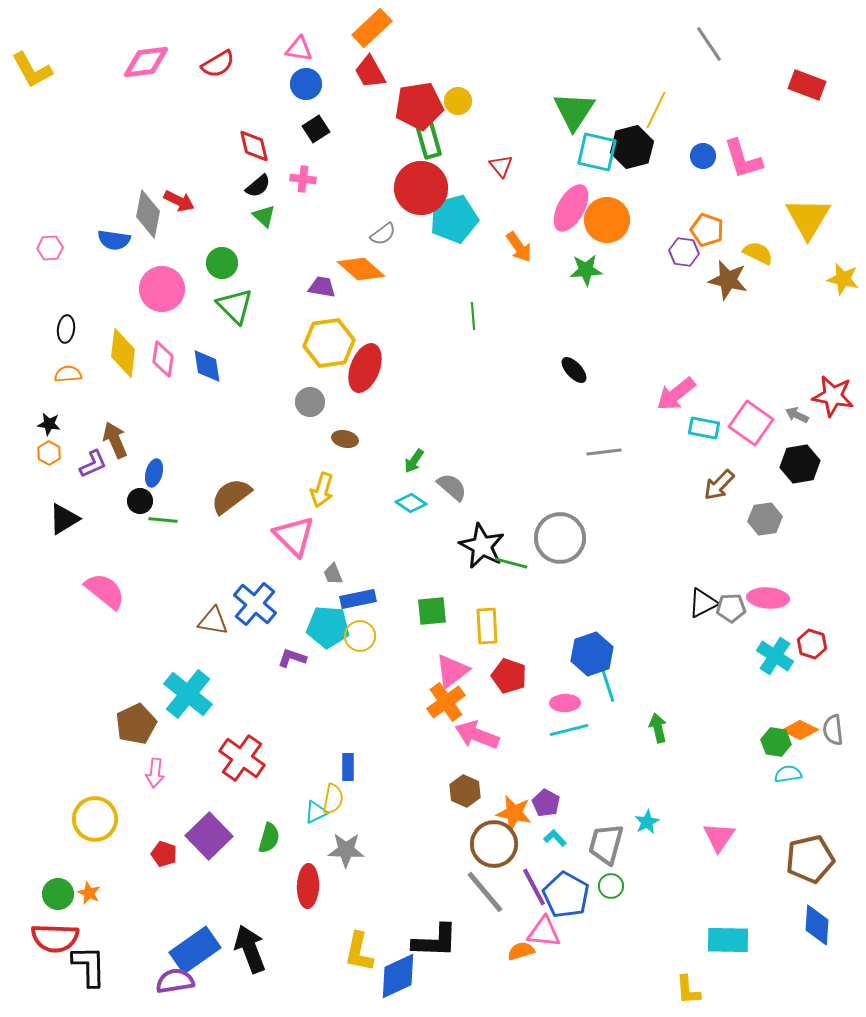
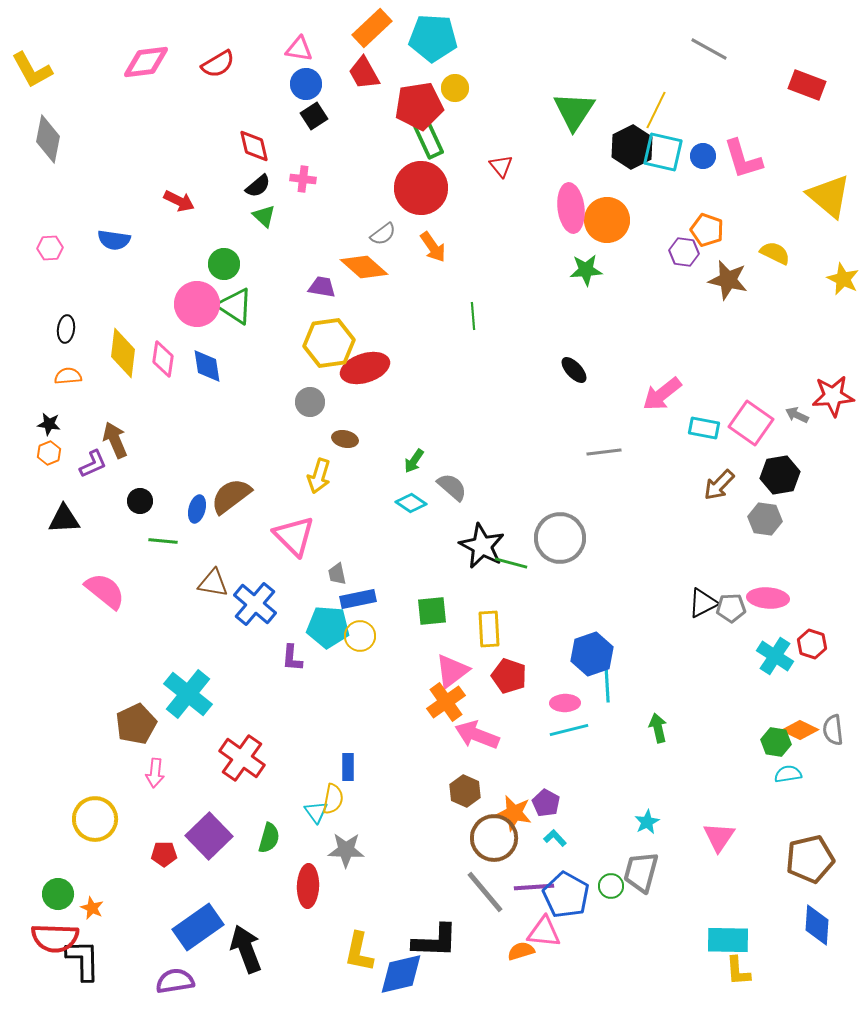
gray line at (709, 44): moved 5 px down; rotated 27 degrees counterclockwise
red trapezoid at (370, 72): moved 6 px left, 1 px down
yellow circle at (458, 101): moved 3 px left, 13 px up
black square at (316, 129): moved 2 px left, 13 px up
green rectangle at (428, 138): rotated 9 degrees counterclockwise
black hexagon at (632, 147): rotated 12 degrees counterclockwise
cyan square at (597, 152): moved 66 px right
pink ellipse at (571, 208): rotated 36 degrees counterclockwise
gray diamond at (148, 214): moved 100 px left, 75 px up
yellow triangle at (808, 218): moved 21 px right, 22 px up; rotated 21 degrees counterclockwise
cyan pentagon at (454, 219): moved 21 px left, 181 px up; rotated 18 degrees clockwise
orange arrow at (519, 247): moved 86 px left
yellow semicircle at (758, 253): moved 17 px right
green circle at (222, 263): moved 2 px right, 1 px down
orange diamond at (361, 269): moved 3 px right, 2 px up
yellow star at (843, 279): rotated 12 degrees clockwise
pink circle at (162, 289): moved 35 px right, 15 px down
green triangle at (235, 306): rotated 12 degrees counterclockwise
red ellipse at (365, 368): rotated 51 degrees clockwise
orange semicircle at (68, 374): moved 2 px down
pink arrow at (676, 394): moved 14 px left
red star at (833, 396): rotated 15 degrees counterclockwise
orange hexagon at (49, 453): rotated 10 degrees clockwise
black hexagon at (800, 464): moved 20 px left, 11 px down
blue ellipse at (154, 473): moved 43 px right, 36 px down
yellow arrow at (322, 490): moved 3 px left, 14 px up
black triangle at (64, 519): rotated 28 degrees clockwise
gray hexagon at (765, 519): rotated 16 degrees clockwise
green line at (163, 520): moved 21 px down
gray trapezoid at (333, 574): moved 4 px right; rotated 10 degrees clockwise
brown triangle at (213, 621): moved 38 px up
yellow rectangle at (487, 626): moved 2 px right, 3 px down
purple L-shape at (292, 658): rotated 104 degrees counterclockwise
cyan line at (607, 683): rotated 15 degrees clockwise
cyan triangle at (316, 812): rotated 40 degrees counterclockwise
brown circle at (494, 844): moved 6 px up
gray trapezoid at (606, 844): moved 35 px right, 28 px down
red pentagon at (164, 854): rotated 20 degrees counterclockwise
purple line at (534, 887): rotated 66 degrees counterclockwise
orange star at (89, 893): moved 3 px right, 15 px down
black arrow at (250, 949): moved 4 px left
blue rectangle at (195, 950): moved 3 px right, 23 px up
black L-shape at (89, 966): moved 6 px left, 6 px up
blue diamond at (398, 976): moved 3 px right, 2 px up; rotated 12 degrees clockwise
yellow L-shape at (688, 990): moved 50 px right, 19 px up
